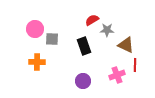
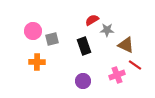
pink circle: moved 2 px left, 2 px down
gray square: rotated 16 degrees counterclockwise
red line: rotated 56 degrees counterclockwise
